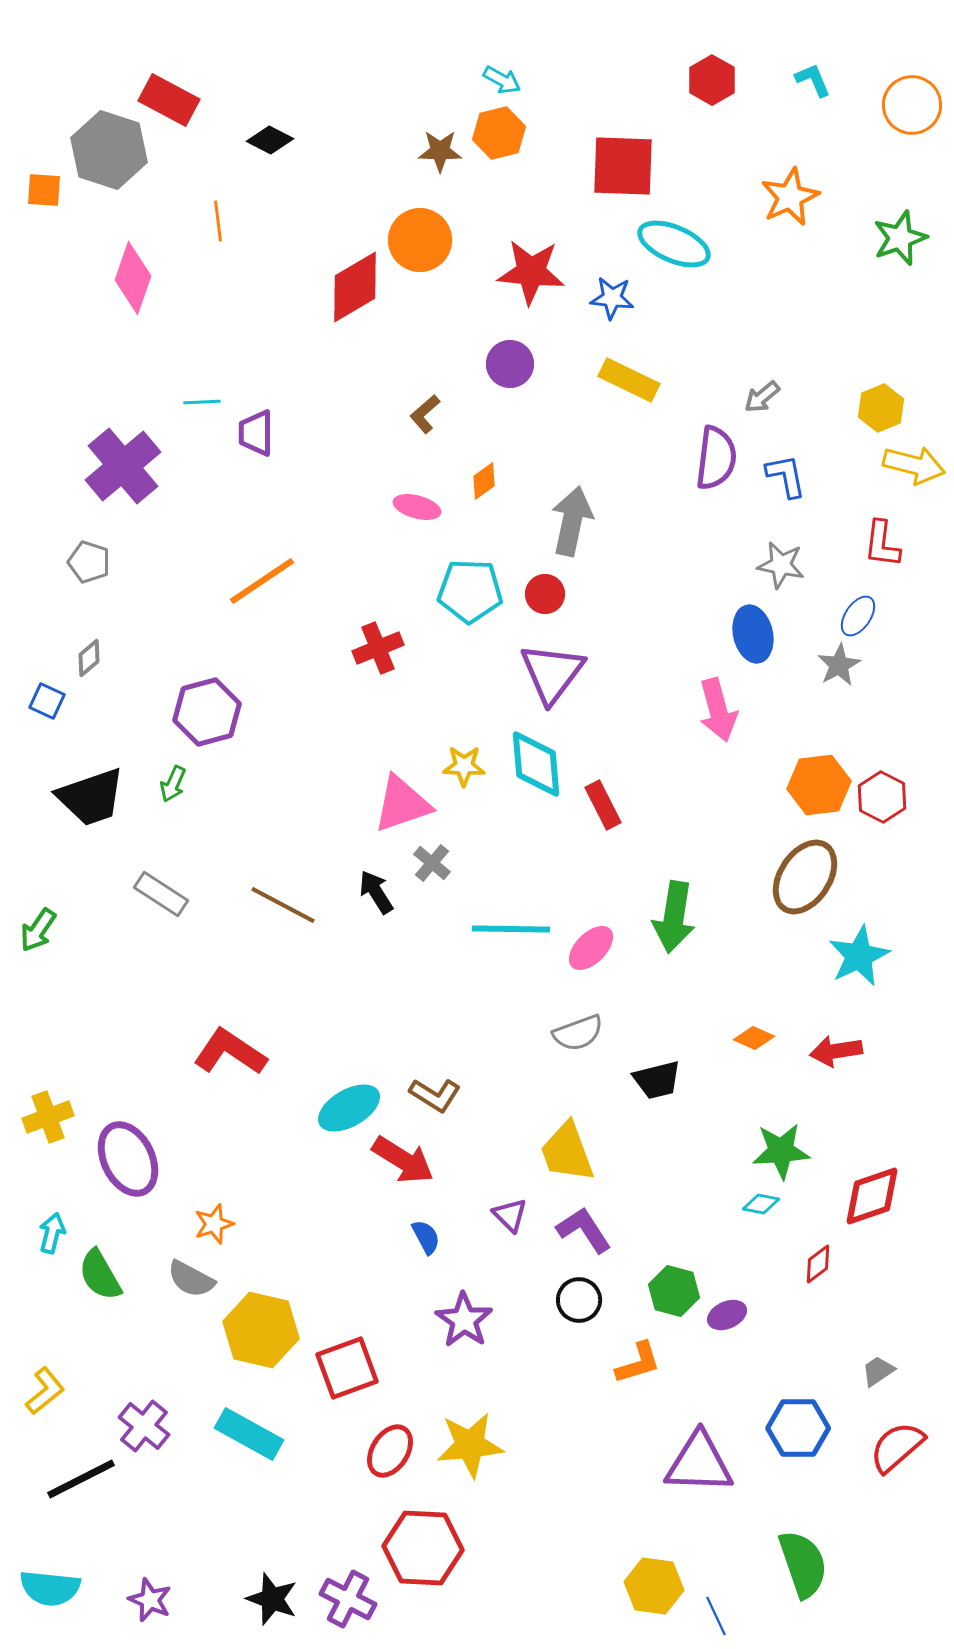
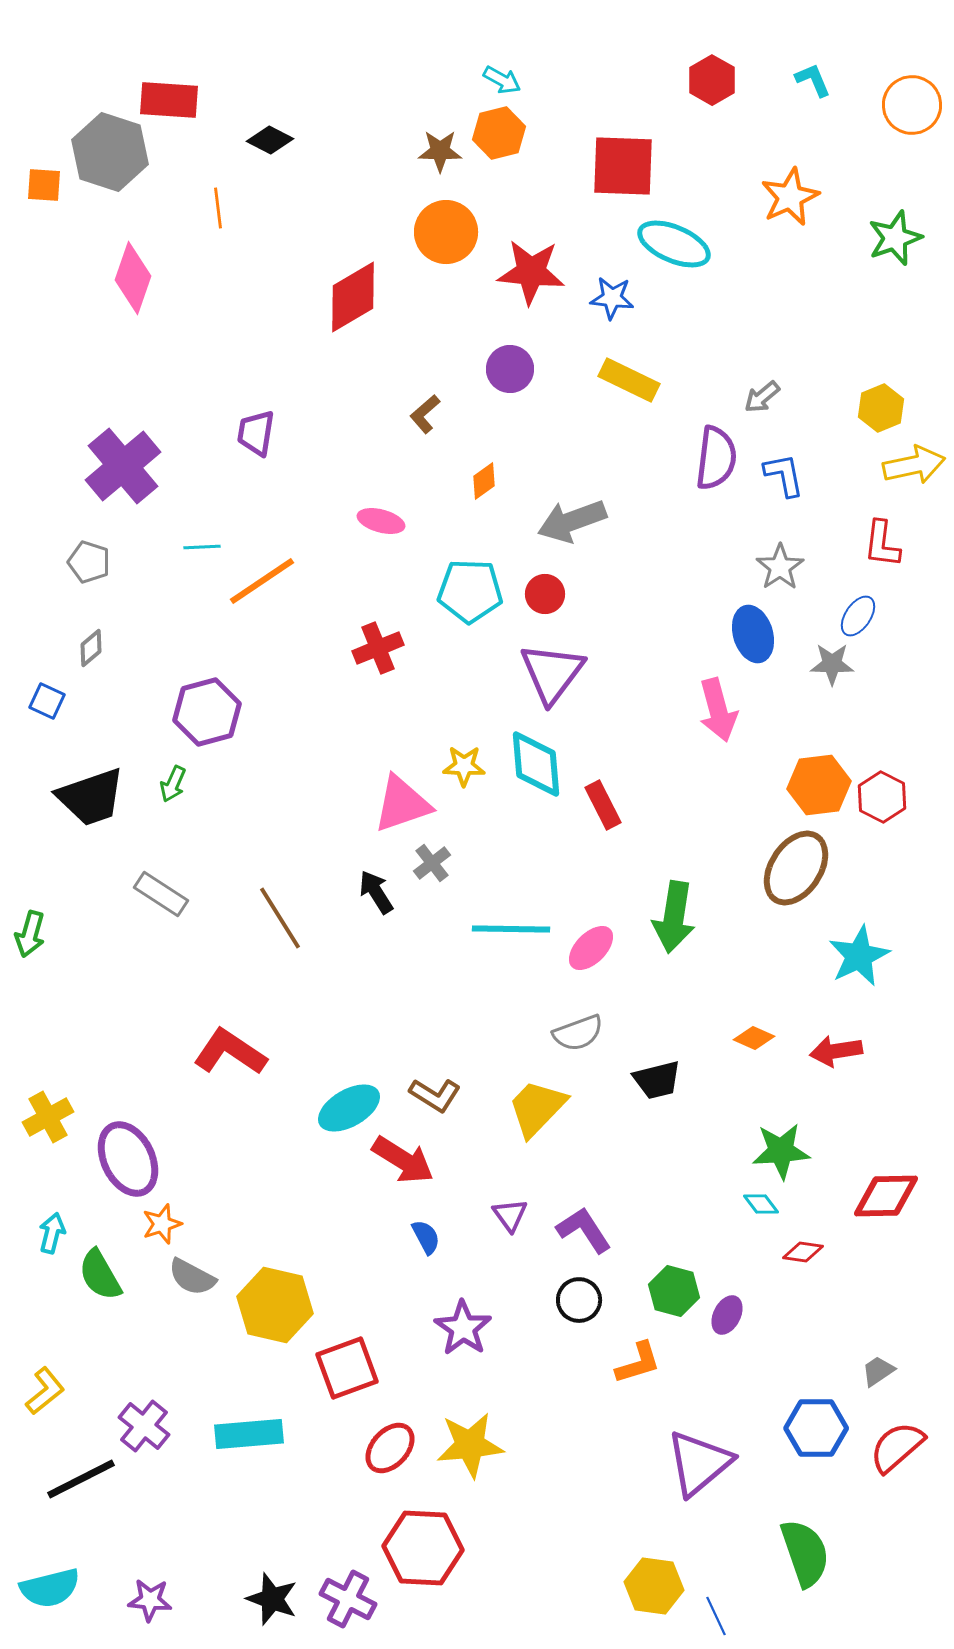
red rectangle at (169, 100): rotated 24 degrees counterclockwise
gray hexagon at (109, 150): moved 1 px right, 2 px down
orange square at (44, 190): moved 5 px up
orange line at (218, 221): moved 13 px up
green star at (900, 238): moved 5 px left
orange circle at (420, 240): moved 26 px right, 8 px up
red diamond at (355, 287): moved 2 px left, 10 px down
purple circle at (510, 364): moved 5 px down
cyan line at (202, 402): moved 145 px down
purple trapezoid at (256, 433): rotated 9 degrees clockwise
yellow arrow at (914, 465): rotated 26 degrees counterclockwise
blue L-shape at (786, 476): moved 2 px left, 1 px up
pink ellipse at (417, 507): moved 36 px left, 14 px down
gray arrow at (572, 521): rotated 122 degrees counterclockwise
gray star at (781, 565): moved 1 px left, 2 px down; rotated 27 degrees clockwise
blue ellipse at (753, 634): rotated 4 degrees counterclockwise
gray diamond at (89, 658): moved 2 px right, 10 px up
gray star at (839, 665): moved 7 px left, 1 px up; rotated 30 degrees clockwise
gray cross at (432, 863): rotated 12 degrees clockwise
brown ellipse at (805, 877): moved 9 px left, 9 px up
brown line at (283, 905): moved 3 px left, 13 px down; rotated 30 degrees clockwise
green arrow at (38, 930): moved 8 px left, 4 px down; rotated 18 degrees counterclockwise
yellow cross at (48, 1117): rotated 9 degrees counterclockwise
yellow trapezoid at (567, 1152): moved 30 px left, 44 px up; rotated 64 degrees clockwise
red diamond at (872, 1196): moved 14 px right; rotated 18 degrees clockwise
cyan diamond at (761, 1204): rotated 42 degrees clockwise
purple triangle at (510, 1215): rotated 9 degrees clockwise
orange star at (214, 1224): moved 52 px left
red diamond at (818, 1264): moved 15 px left, 12 px up; rotated 45 degrees clockwise
gray semicircle at (191, 1279): moved 1 px right, 2 px up
purple ellipse at (727, 1315): rotated 39 degrees counterclockwise
purple star at (464, 1320): moved 1 px left, 8 px down
yellow hexagon at (261, 1330): moved 14 px right, 25 px up
blue hexagon at (798, 1428): moved 18 px right
cyan rectangle at (249, 1434): rotated 34 degrees counterclockwise
red ellipse at (390, 1451): moved 3 px up; rotated 10 degrees clockwise
purple triangle at (699, 1463): rotated 42 degrees counterclockwise
green semicircle at (803, 1564): moved 2 px right, 11 px up
cyan semicircle at (50, 1588): rotated 20 degrees counterclockwise
purple star at (150, 1600): rotated 18 degrees counterclockwise
